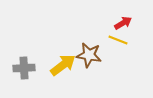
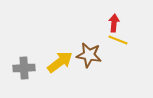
red arrow: moved 9 px left; rotated 54 degrees counterclockwise
yellow arrow: moved 3 px left, 3 px up
